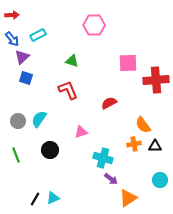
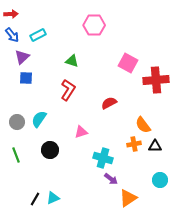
red arrow: moved 1 px left, 1 px up
blue arrow: moved 4 px up
pink square: rotated 30 degrees clockwise
blue square: rotated 16 degrees counterclockwise
red L-shape: rotated 55 degrees clockwise
gray circle: moved 1 px left, 1 px down
